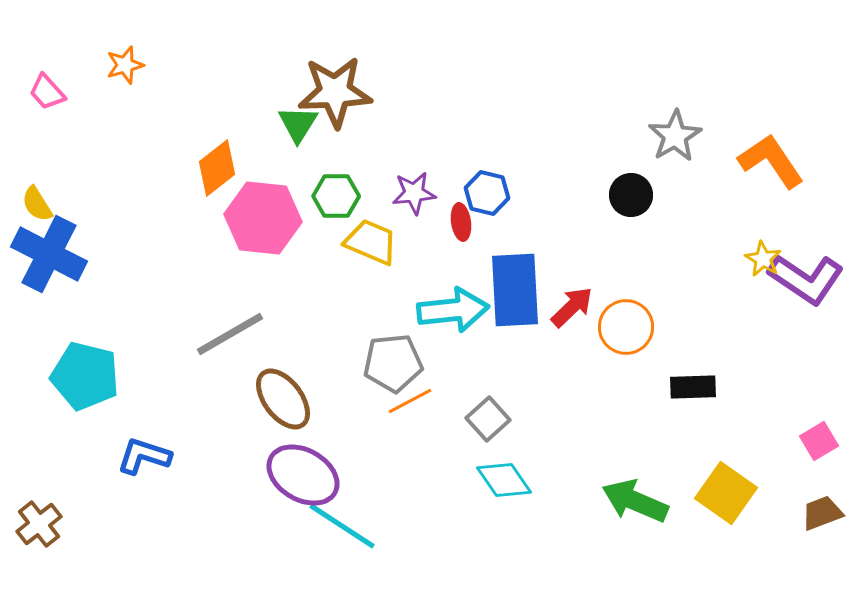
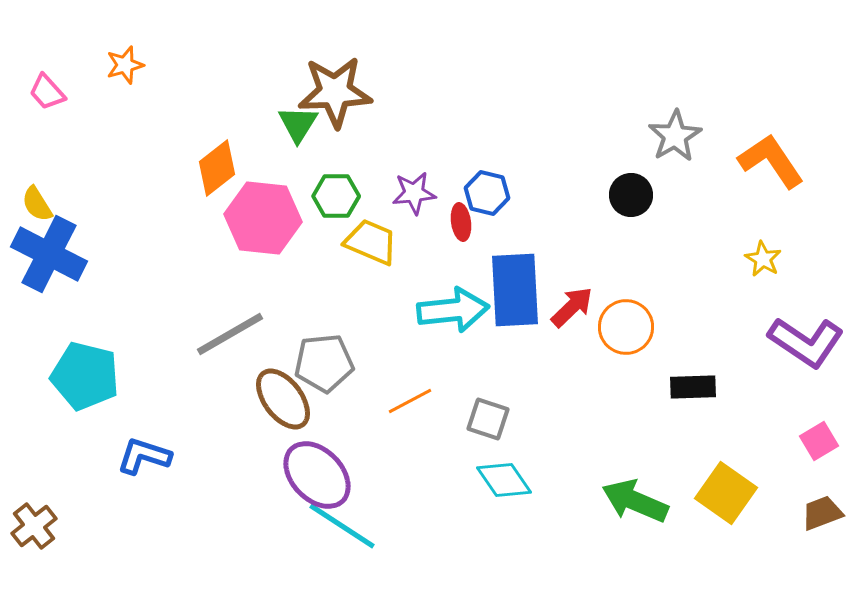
purple L-shape: moved 63 px down
gray pentagon: moved 69 px left
gray square: rotated 30 degrees counterclockwise
purple ellipse: moved 14 px right; rotated 16 degrees clockwise
brown cross: moved 5 px left, 2 px down
